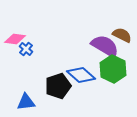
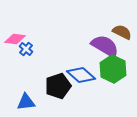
brown semicircle: moved 3 px up
